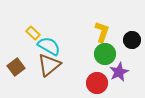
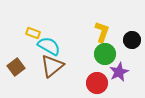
yellow rectangle: rotated 24 degrees counterclockwise
brown triangle: moved 3 px right, 1 px down
